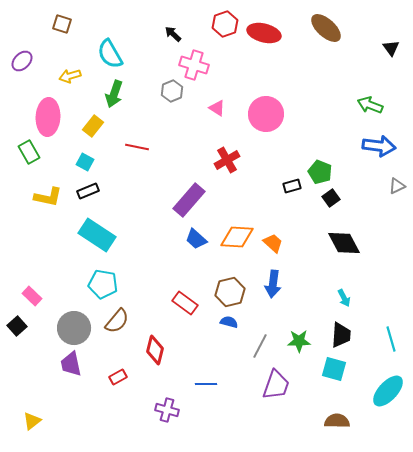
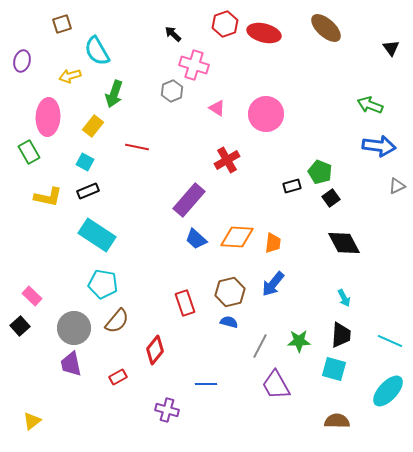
brown square at (62, 24): rotated 36 degrees counterclockwise
cyan semicircle at (110, 54): moved 13 px left, 3 px up
purple ellipse at (22, 61): rotated 30 degrees counterclockwise
orange trapezoid at (273, 243): rotated 55 degrees clockwise
blue arrow at (273, 284): rotated 32 degrees clockwise
red rectangle at (185, 303): rotated 35 degrees clockwise
black square at (17, 326): moved 3 px right
cyan line at (391, 339): moved 1 px left, 2 px down; rotated 50 degrees counterclockwise
red diamond at (155, 350): rotated 24 degrees clockwise
purple trapezoid at (276, 385): rotated 132 degrees clockwise
